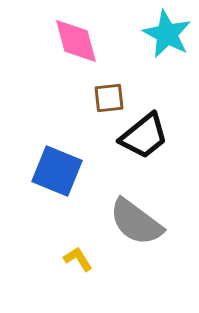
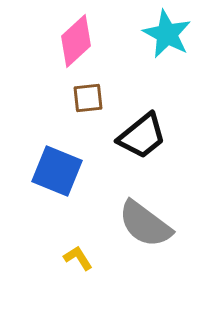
pink diamond: rotated 62 degrees clockwise
brown square: moved 21 px left
black trapezoid: moved 2 px left
gray semicircle: moved 9 px right, 2 px down
yellow L-shape: moved 1 px up
